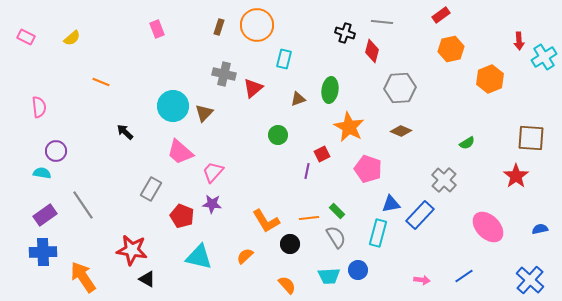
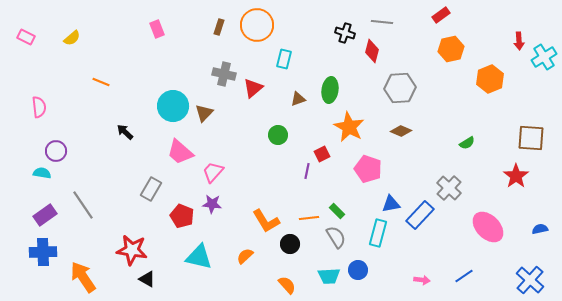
gray cross at (444, 180): moved 5 px right, 8 px down
